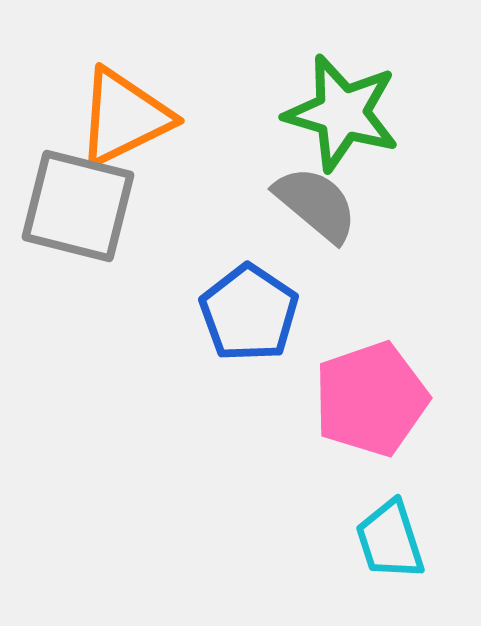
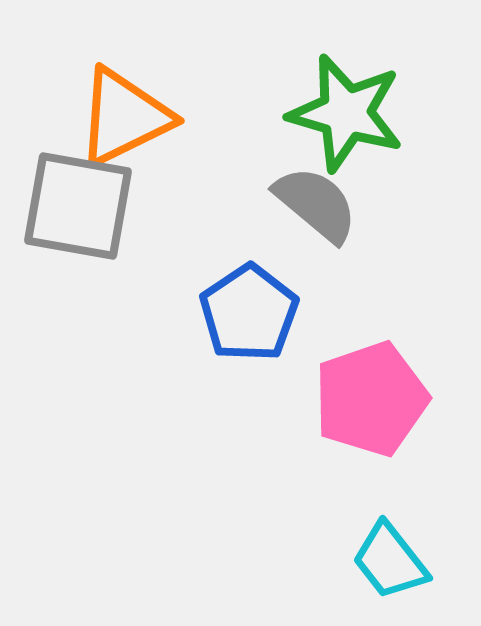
green star: moved 4 px right
gray square: rotated 4 degrees counterclockwise
blue pentagon: rotated 4 degrees clockwise
cyan trapezoid: moved 21 px down; rotated 20 degrees counterclockwise
